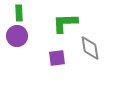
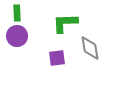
green rectangle: moved 2 px left
